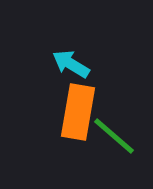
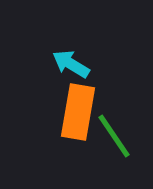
green line: rotated 15 degrees clockwise
